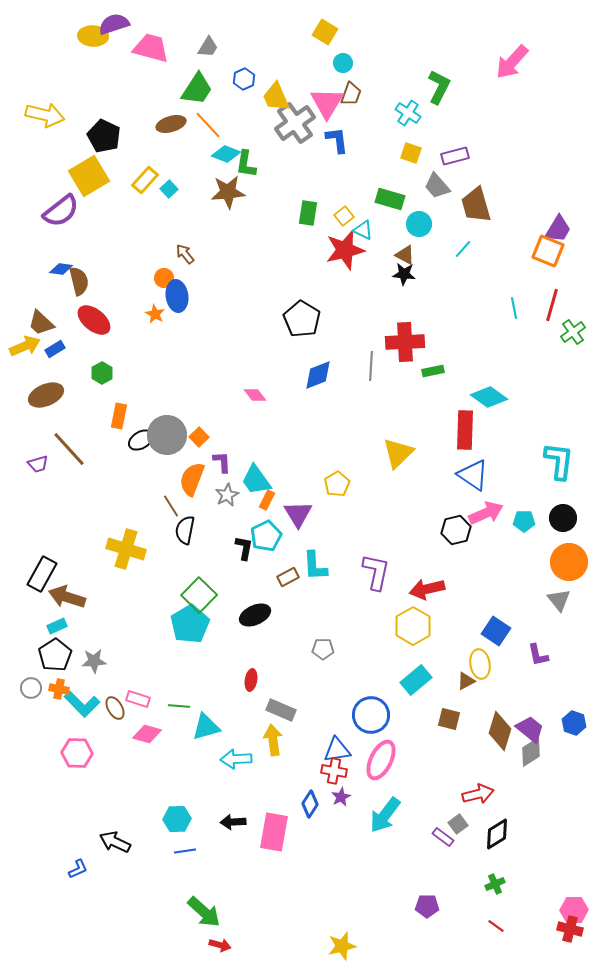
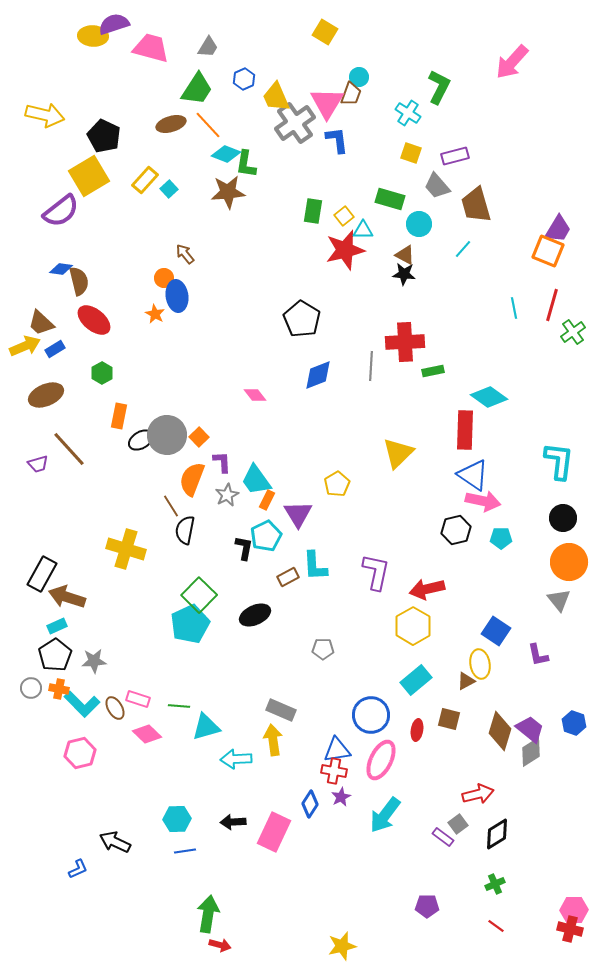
cyan circle at (343, 63): moved 16 px right, 14 px down
green rectangle at (308, 213): moved 5 px right, 2 px up
cyan triangle at (363, 230): rotated 25 degrees counterclockwise
pink arrow at (486, 513): moved 3 px left, 12 px up; rotated 36 degrees clockwise
cyan pentagon at (524, 521): moved 23 px left, 17 px down
cyan pentagon at (190, 624): rotated 6 degrees clockwise
red ellipse at (251, 680): moved 166 px right, 50 px down
pink diamond at (147, 734): rotated 28 degrees clockwise
pink hexagon at (77, 753): moved 3 px right; rotated 16 degrees counterclockwise
pink rectangle at (274, 832): rotated 15 degrees clockwise
green arrow at (204, 912): moved 4 px right, 2 px down; rotated 123 degrees counterclockwise
